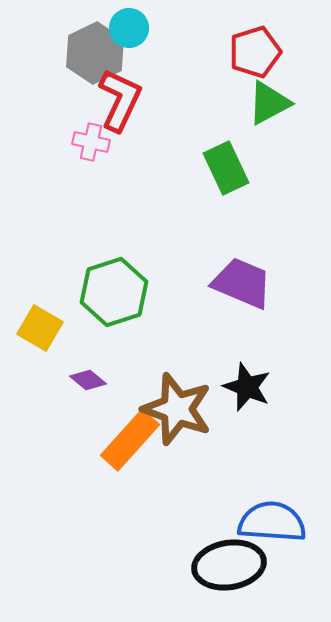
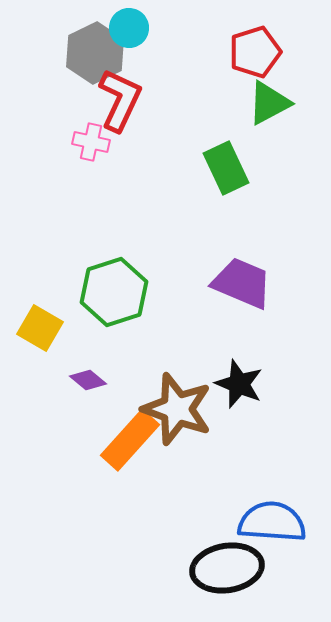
black star: moved 8 px left, 3 px up
black ellipse: moved 2 px left, 3 px down
